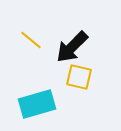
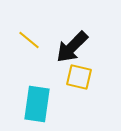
yellow line: moved 2 px left
cyan rectangle: rotated 66 degrees counterclockwise
